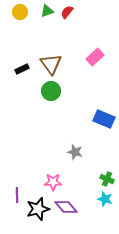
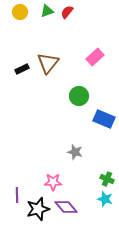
brown triangle: moved 3 px left, 1 px up; rotated 15 degrees clockwise
green circle: moved 28 px right, 5 px down
